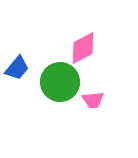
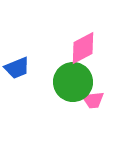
blue trapezoid: rotated 28 degrees clockwise
green circle: moved 13 px right
